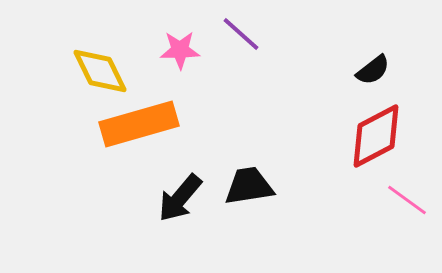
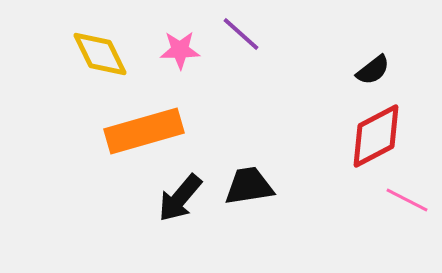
yellow diamond: moved 17 px up
orange rectangle: moved 5 px right, 7 px down
pink line: rotated 9 degrees counterclockwise
